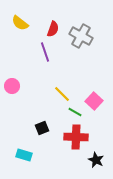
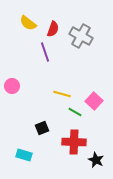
yellow semicircle: moved 8 px right
yellow line: rotated 30 degrees counterclockwise
red cross: moved 2 px left, 5 px down
